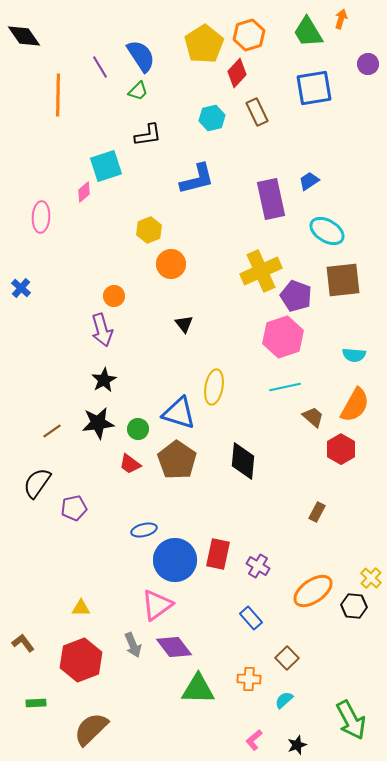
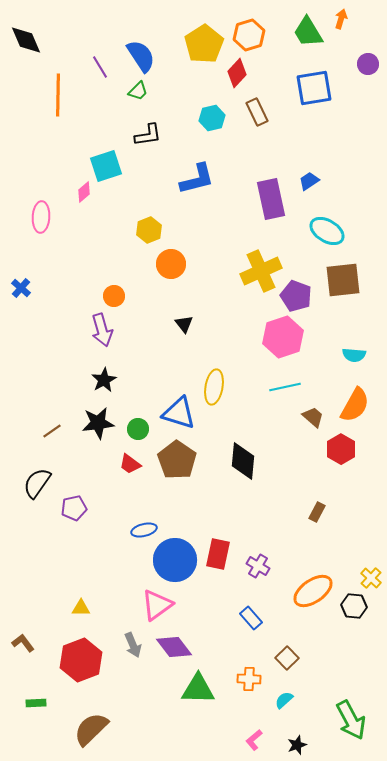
black diamond at (24, 36): moved 2 px right, 4 px down; rotated 12 degrees clockwise
